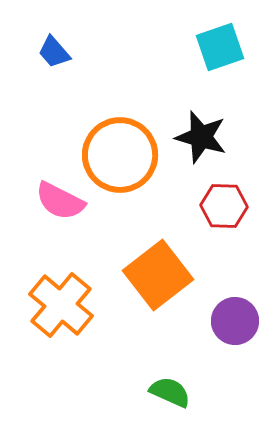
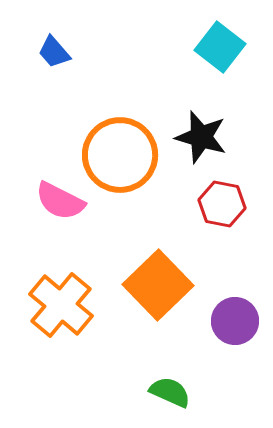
cyan square: rotated 33 degrees counterclockwise
red hexagon: moved 2 px left, 2 px up; rotated 9 degrees clockwise
orange square: moved 10 px down; rotated 6 degrees counterclockwise
